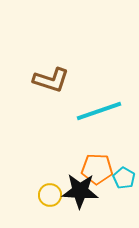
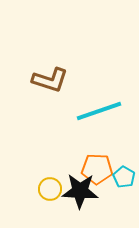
brown L-shape: moved 1 px left
cyan pentagon: moved 1 px up
yellow circle: moved 6 px up
